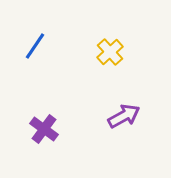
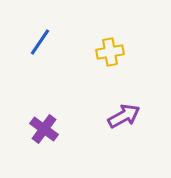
blue line: moved 5 px right, 4 px up
yellow cross: rotated 32 degrees clockwise
